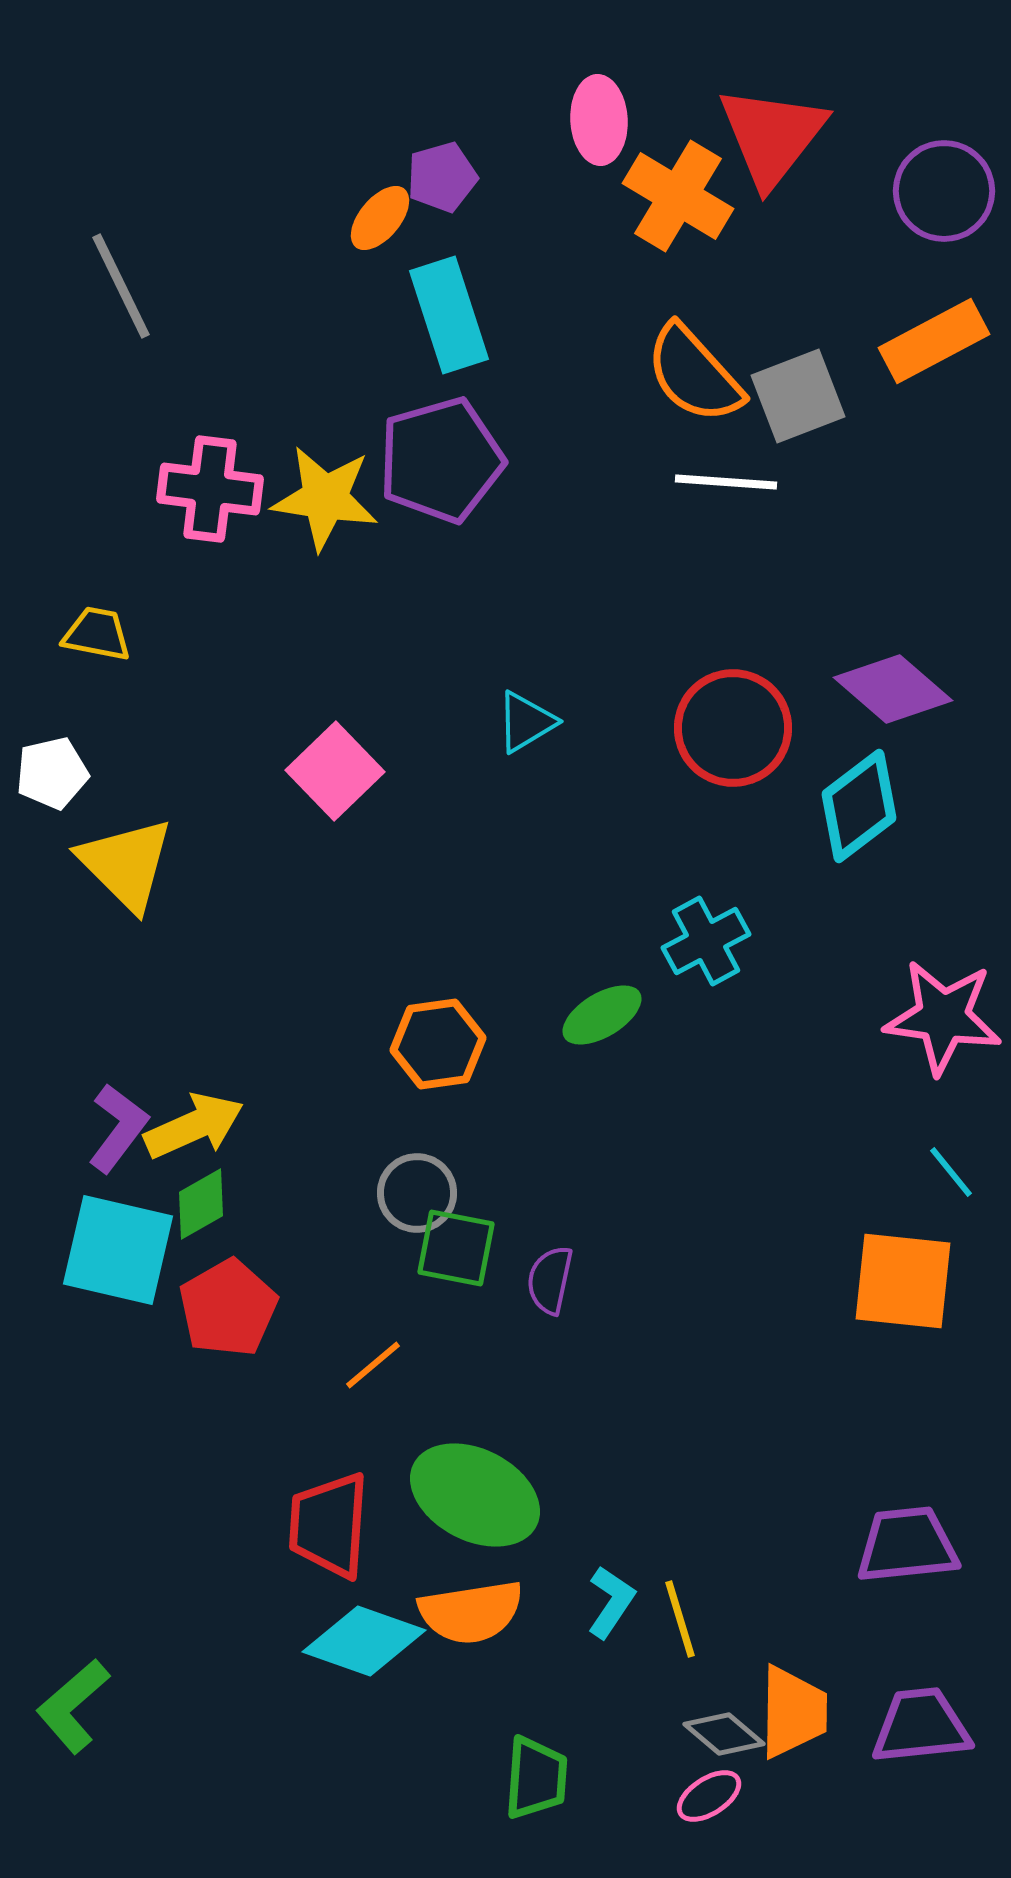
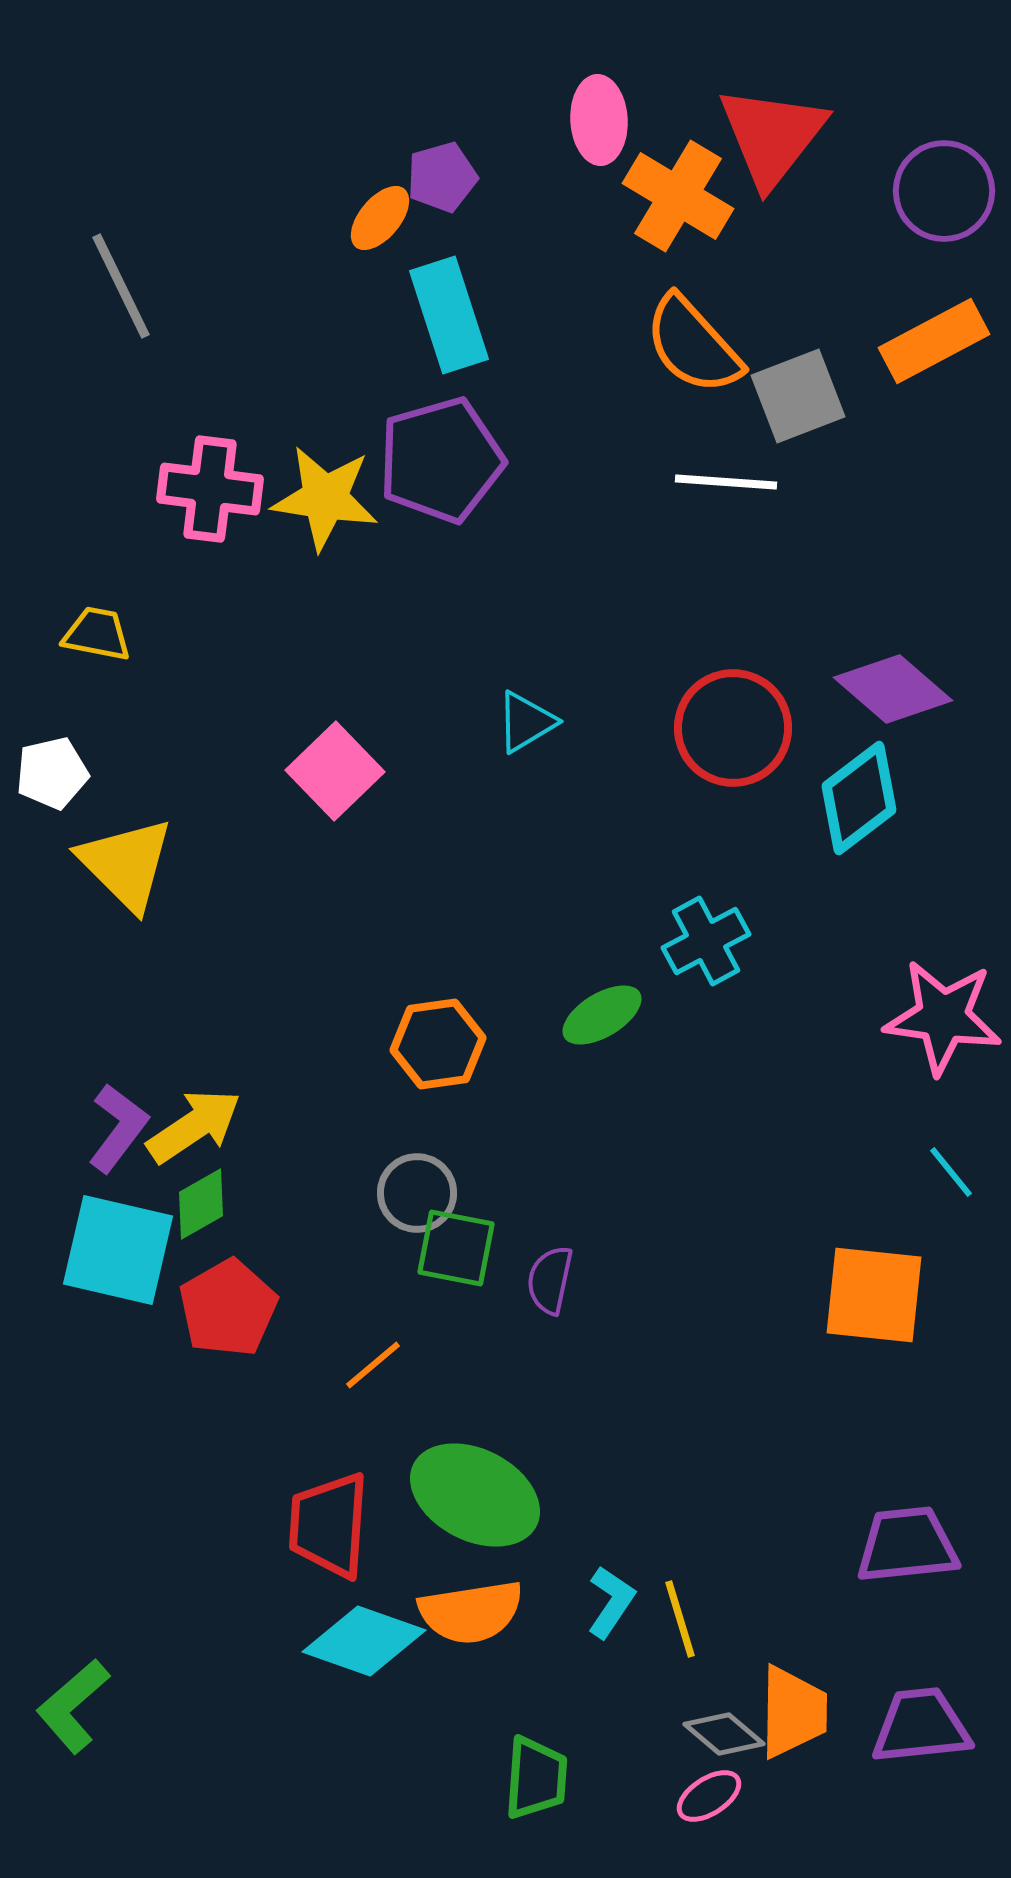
orange semicircle at (694, 374): moved 1 px left, 29 px up
cyan diamond at (859, 806): moved 8 px up
yellow arrow at (194, 1126): rotated 10 degrees counterclockwise
orange square at (903, 1281): moved 29 px left, 14 px down
